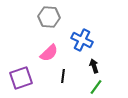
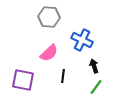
purple square: moved 2 px right, 2 px down; rotated 30 degrees clockwise
